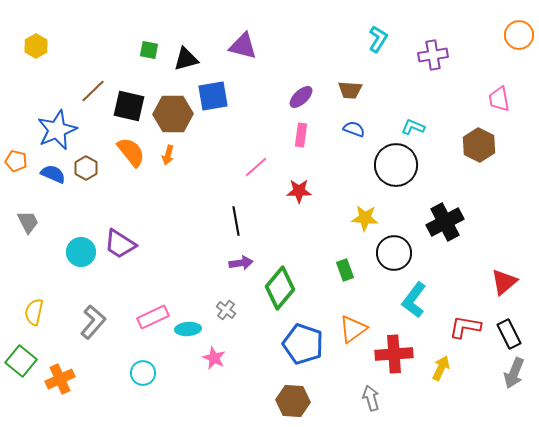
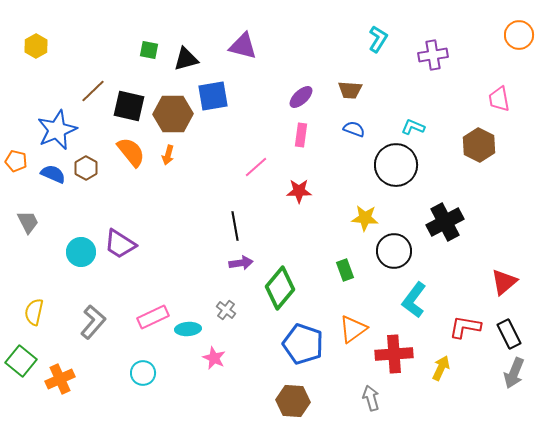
black line at (236, 221): moved 1 px left, 5 px down
black circle at (394, 253): moved 2 px up
